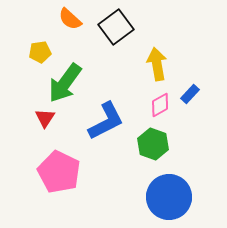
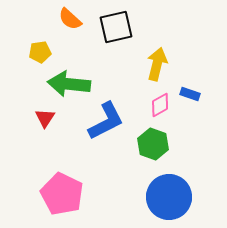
black square: rotated 24 degrees clockwise
yellow arrow: rotated 24 degrees clockwise
green arrow: moved 4 px right, 1 px down; rotated 60 degrees clockwise
blue rectangle: rotated 66 degrees clockwise
pink pentagon: moved 3 px right, 22 px down
